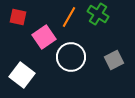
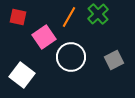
green cross: rotated 15 degrees clockwise
